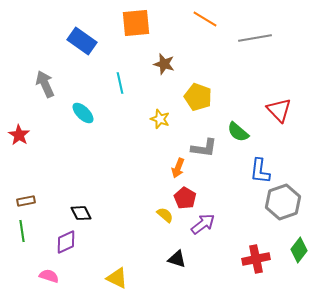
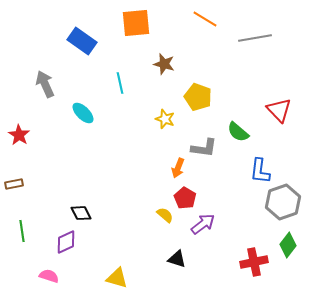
yellow star: moved 5 px right
brown rectangle: moved 12 px left, 17 px up
green diamond: moved 11 px left, 5 px up
red cross: moved 2 px left, 3 px down
yellow triangle: rotated 10 degrees counterclockwise
